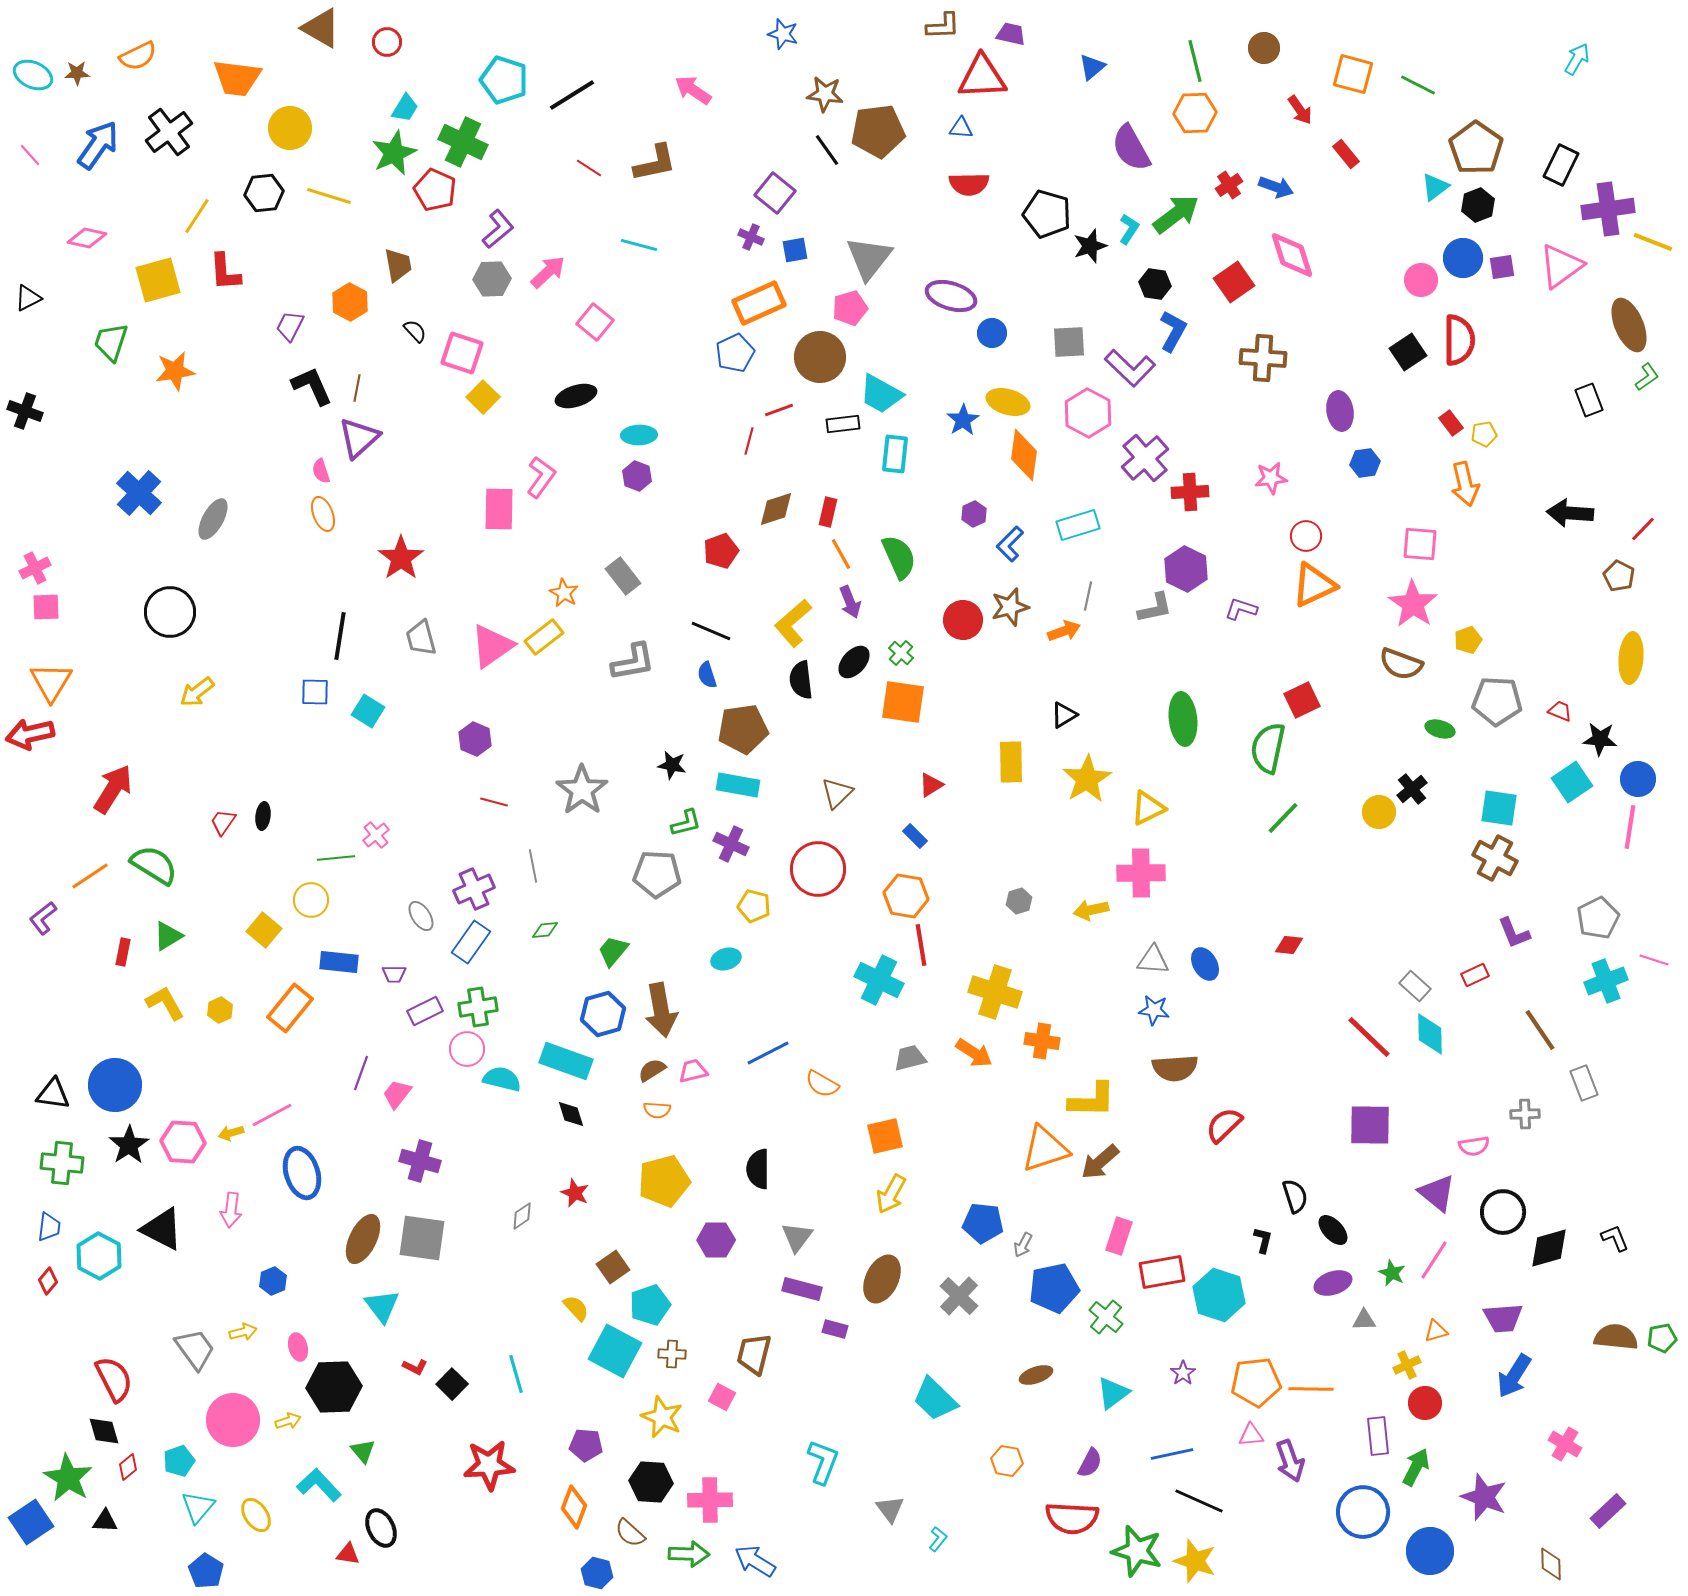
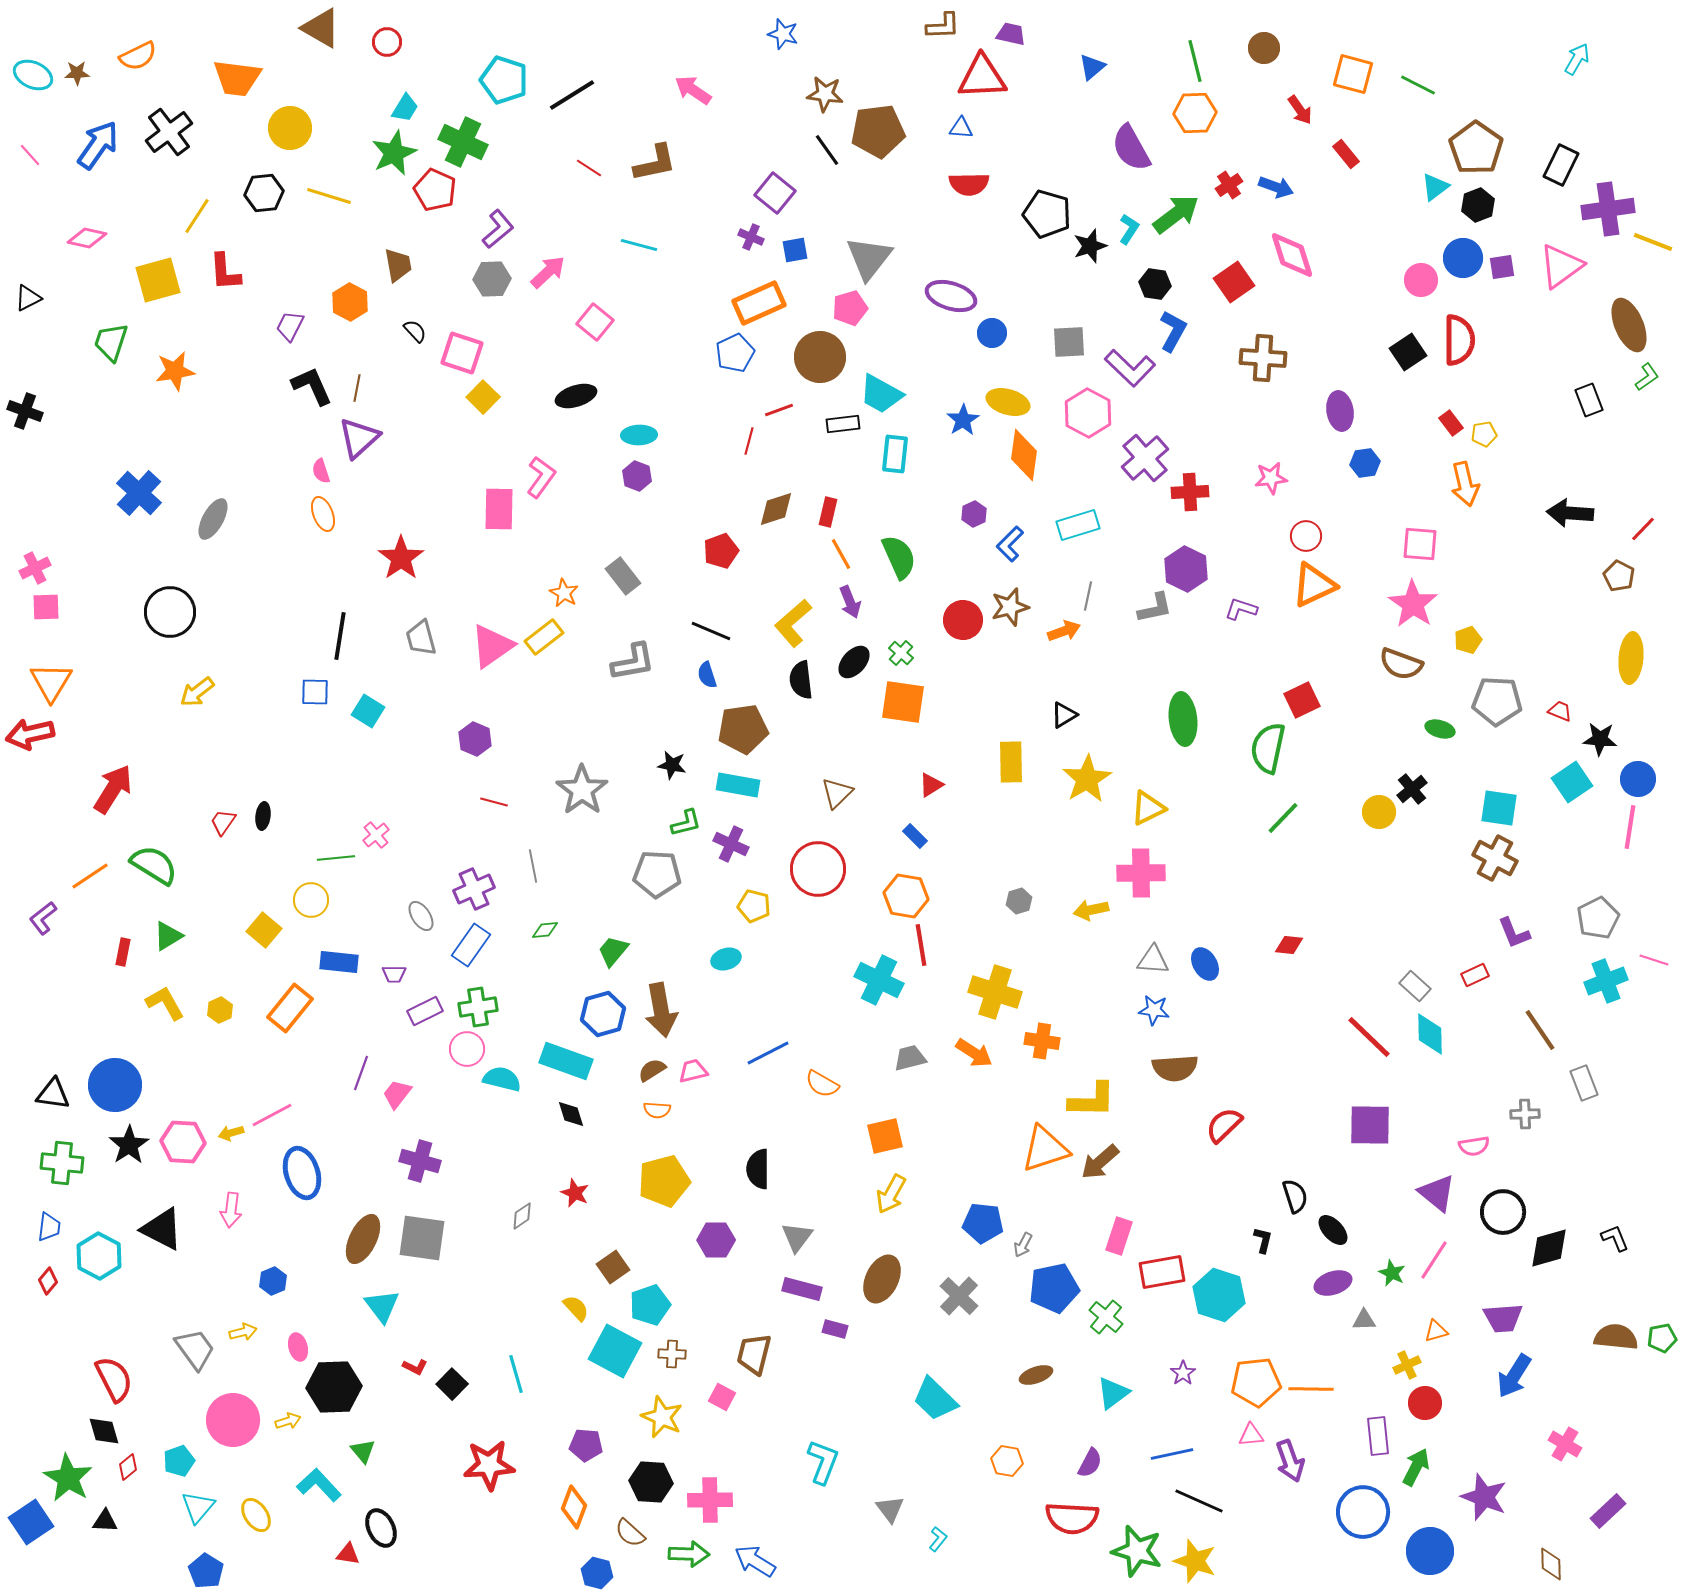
blue rectangle at (471, 942): moved 3 px down
